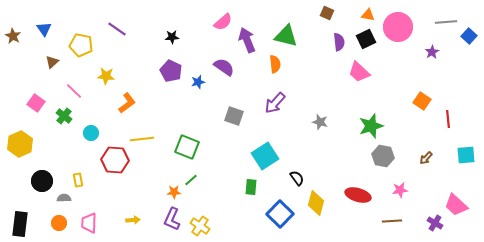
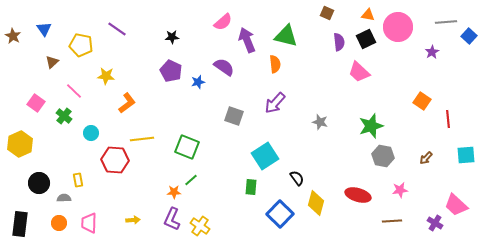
black circle at (42, 181): moved 3 px left, 2 px down
